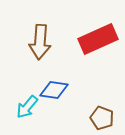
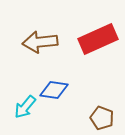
brown arrow: rotated 80 degrees clockwise
cyan arrow: moved 2 px left
